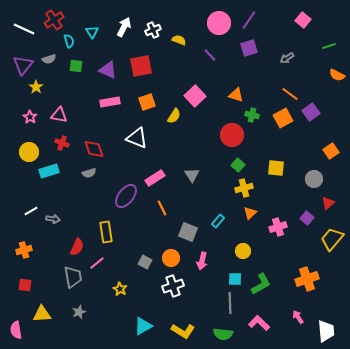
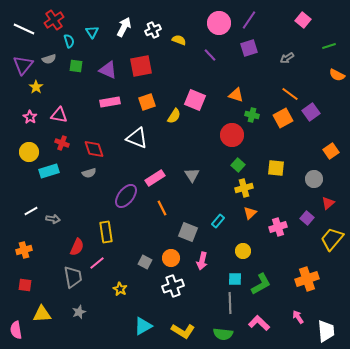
pink square at (195, 96): moved 4 px down; rotated 25 degrees counterclockwise
